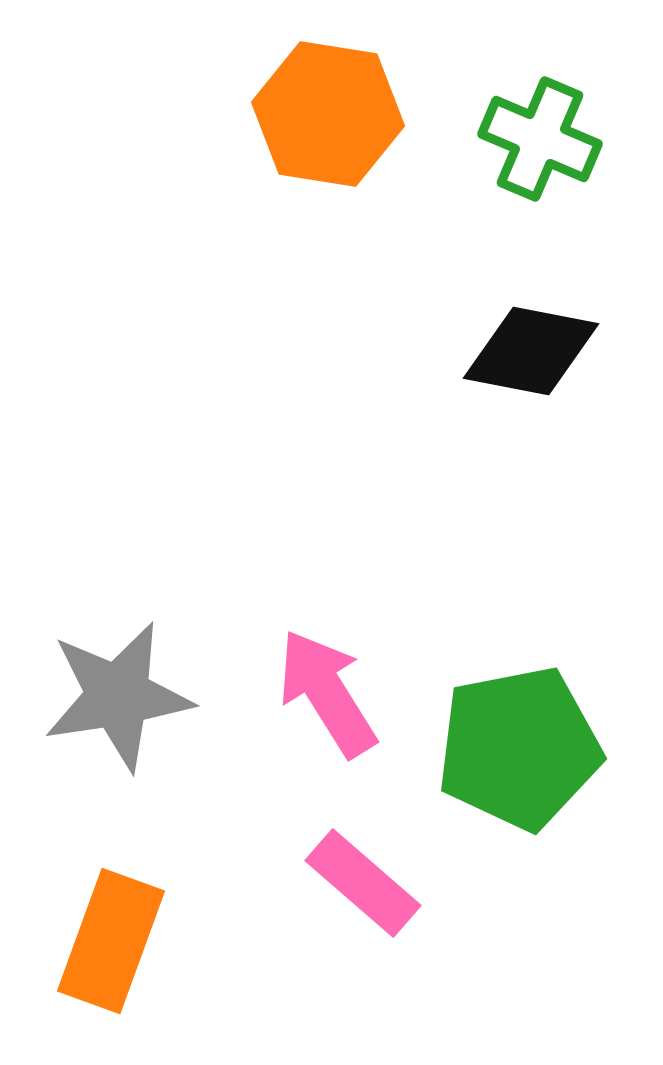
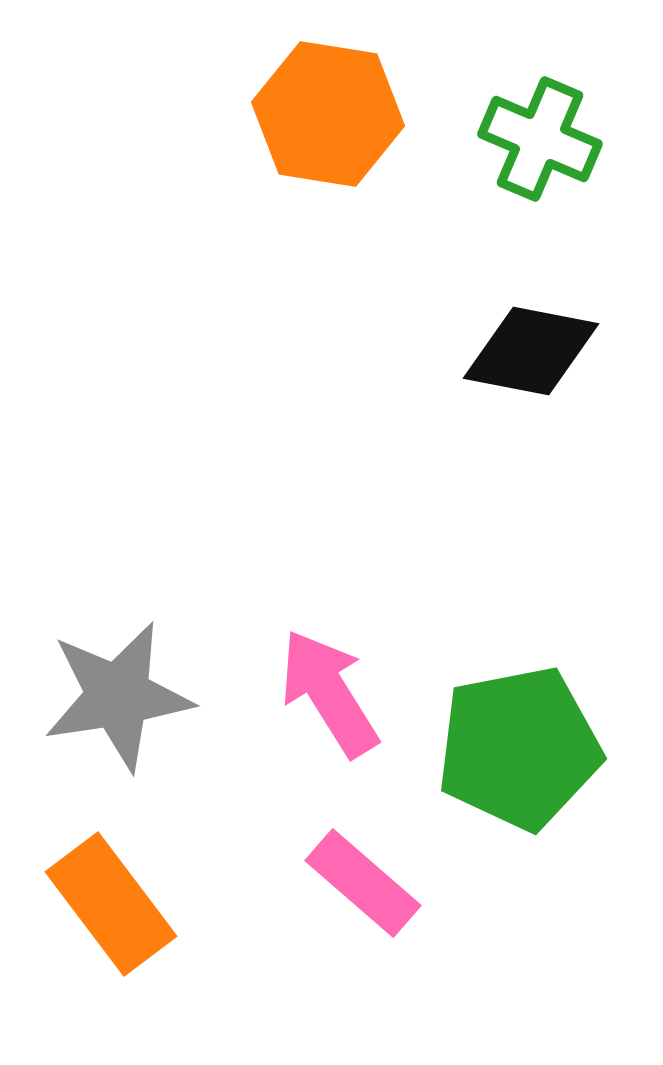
pink arrow: moved 2 px right
orange rectangle: moved 37 px up; rotated 57 degrees counterclockwise
